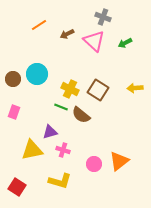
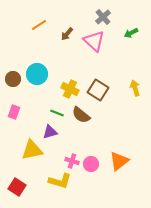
gray cross: rotated 28 degrees clockwise
brown arrow: rotated 24 degrees counterclockwise
green arrow: moved 6 px right, 10 px up
yellow arrow: rotated 77 degrees clockwise
green line: moved 4 px left, 6 px down
pink cross: moved 9 px right, 11 px down
pink circle: moved 3 px left
